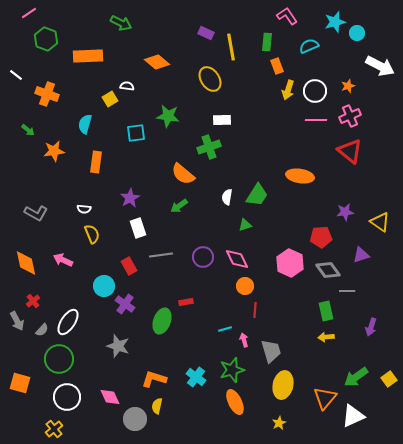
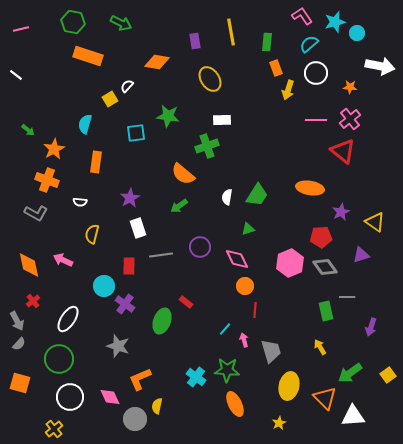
pink line at (29, 13): moved 8 px left, 16 px down; rotated 21 degrees clockwise
pink L-shape at (287, 16): moved 15 px right
purple rectangle at (206, 33): moved 11 px left, 8 px down; rotated 56 degrees clockwise
green hexagon at (46, 39): moved 27 px right, 17 px up; rotated 10 degrees counterclockwise
cyan semicircle at (309, 46): moved 2 px up; rotated 18 degrees counterclockwise
yellow line at (231, 47): moved 15 px up
orange rectangle at (88, 56): rotated 20 degrees clockwise
orange diamond at (157, 62): rotated 30 degrees counterclockwise
orange rectangle at (277, 66): moved 1 px left, 2 px down
white arrow at (380, 66): rotated 16 degrees counterclockwise
white semicircle at (127, 86): rotated 56 degrees counterclockwise
orange star at (348, 86): moved 2 px right, 1 px down; rotated 24 degrees clockwise
white circle at (315, 91): moved 1 px right, 18 px up
orange cross at (47, 94): moved 86 px down
pink cross at (350, 116): moved 3 px down; rotated 15 degrees counterclockwise
green cross at (209, 147): moved 2 px left, 1 px up
orange star at (54, 151): moved 2 px up; rotated 20 degrees counterclockwise
red triangle at (350, 151): moved 7 px left
orange ellipse at (300, 176): moved 10 px right, 12 px down
white semicircle at (84, 209): moved 4 px left, 7 px up
purple star at (345, 212): moved 4 px left; rotated 18 degrees counterclockwise
yellow triangle at (380, 222): moved 5 px left
green triangle at (245, 225): moved 3 px right, 4 px down
yellow semicircle at (92, 234): rotated 144 degrees counterclockwise
purple circle at (203, 257): moved 3 px left, 10 px up
orange diamond at (26, 263): moved 3 px right, 2 px down
pink hexagon at (290, 263): rotated 12 degrees clockwise
red rectangle at (129, 266): rotated 30 degrees clockwise
gray diamond at (328, 270): moved 3 px left, 3 px up
gray line at (347, 291): moved 6 px down
red rectangle at (186, 302): rotated 48 degrees clockwise
white ellipse at (68, 322): moved 3 px up
cyan line at (225, 329): rotated 32 degrees counterclockwise
gray semicircle at (42, 330): moved 23 px left, 14 px down
yellow arrow at (326, 337): moved 6 px left, 10 px down; rotated 63 degrees clockwise
green star at (232, 370): moved 5 px left; rotated 20 degrees clockwise
green arrow at (356, 377): moved 6 px left, 4 px up
orange L-shape at (154, 379): moved 14 px left; rotated 40 degrees counterclockwise
yellow square at (389, 379): moved 1 px left, 4 px up
yellow ellipse at (283, 385): moved 6 px right, 1 px down
white circle at (67, 397): moved 3 px right
orange triangle at (325, 398): rotated 25 degrees counterclockwise
orange ellipse at (235, 402): moved 2 px down
white triangle at (353, 416): rotated 20 degrees clockwise
